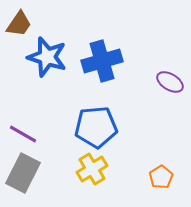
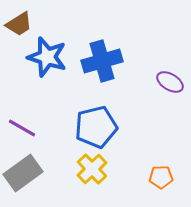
brown trapezoid: rotated 24 degrees clockwise
blue pentagon: rotated 9 degrees counterclockwise
purple line: moved 1 px left, 6 px up
yellow cross: rotated 12 degrees counterclockwise
gray rectangle: rotated 27 degrees clockwise
orange pentagon: rotated 30 degrees clockwise
